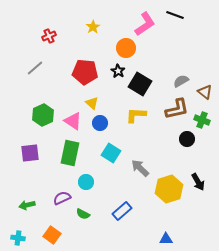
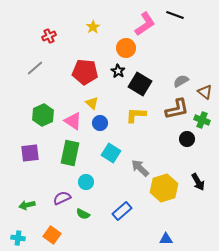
yellow hexagon: moved 5 px left, 1 px up
